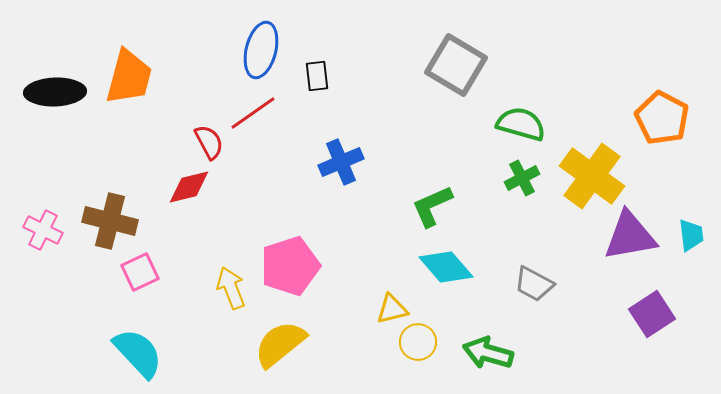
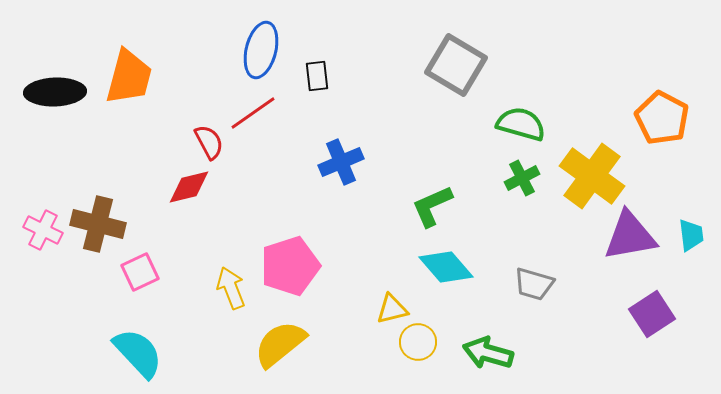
brown cross: moved 12 px left, 3 px down
gray trapezoid: rotated 12 degrees counterclockwise
